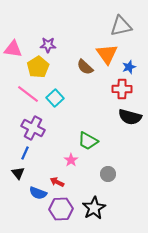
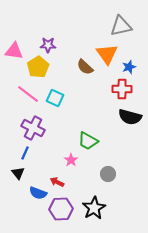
pink triangle: moved 1 px right, 2 px down
cyan square: rotated 24 degrees counterclockwise
